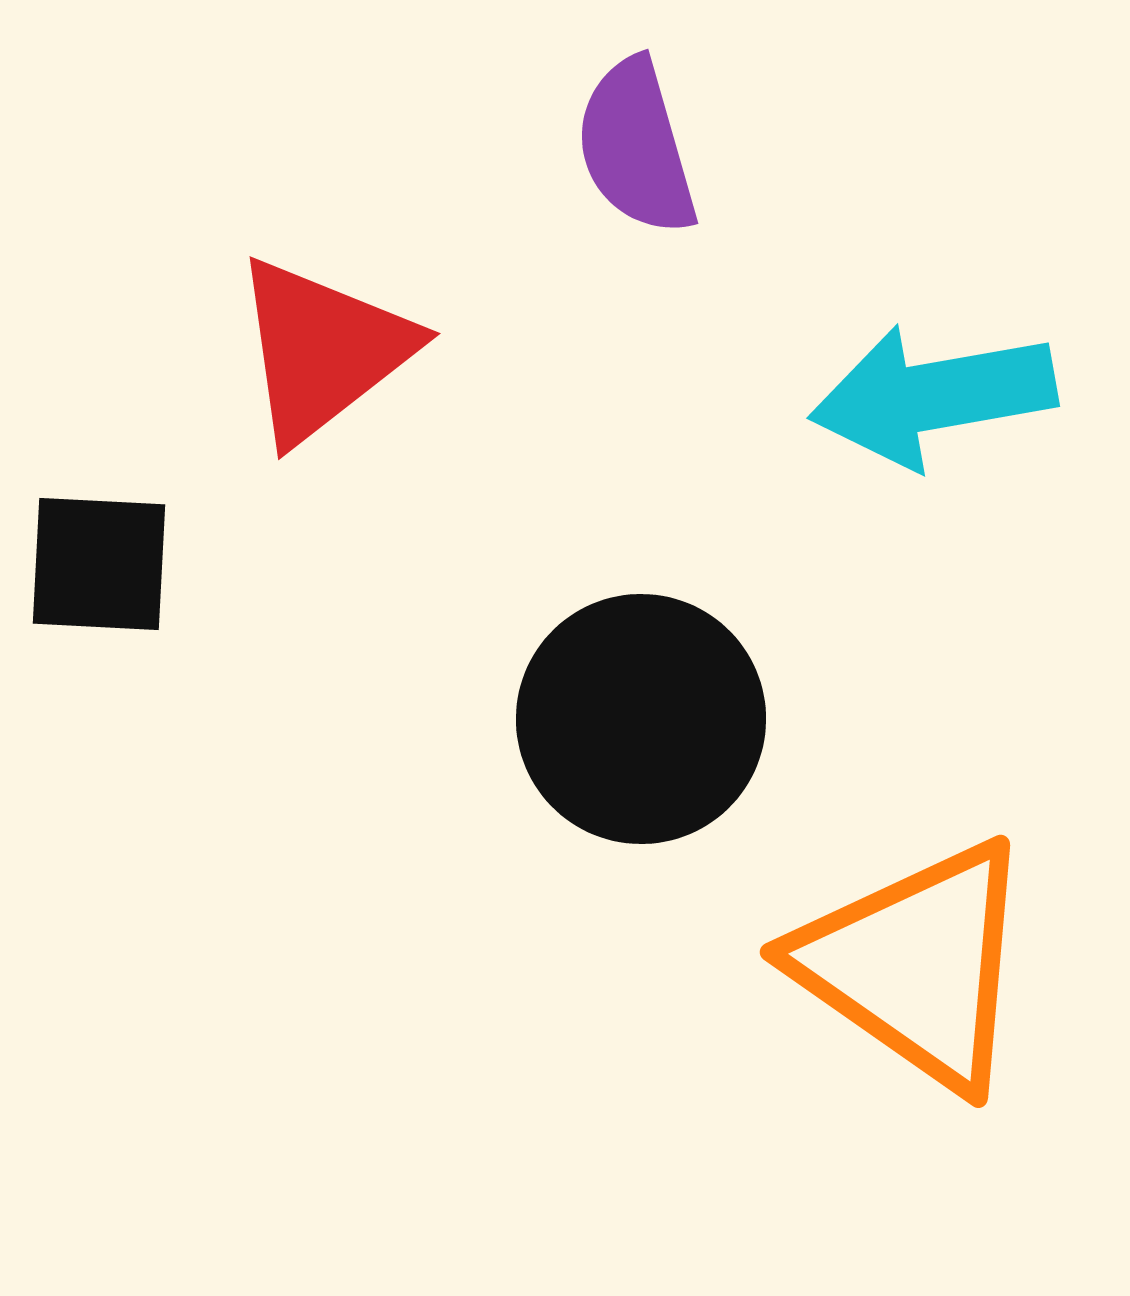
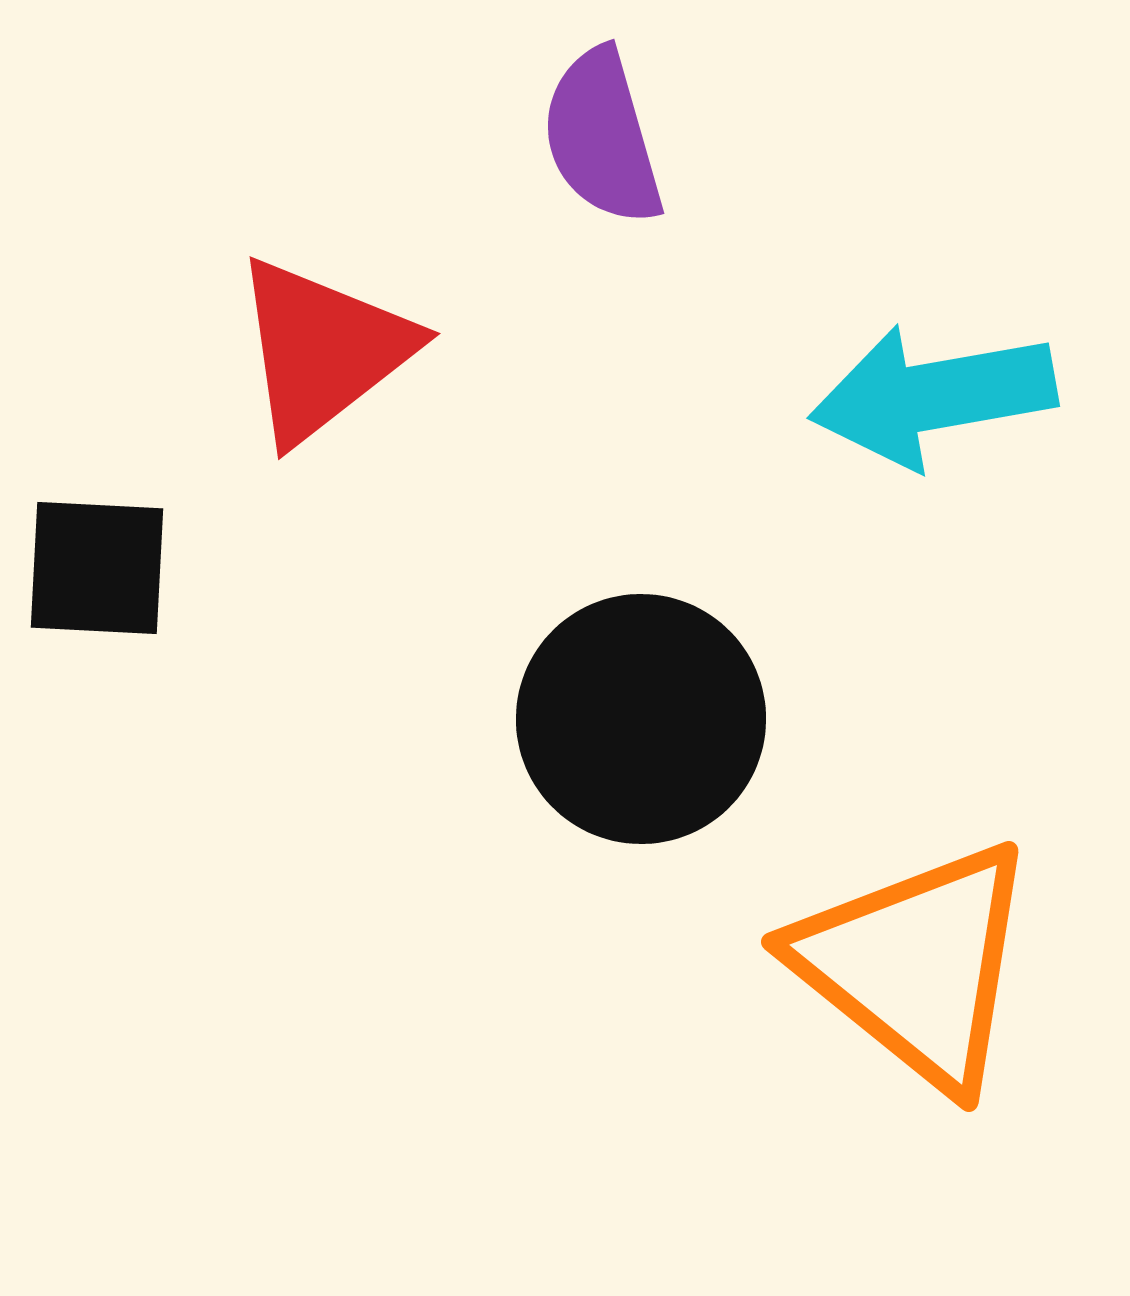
purple semicircle: moved 34 px left, 10 px up
black square: moved 2 px left, 4 px down
orange triangle: rotated 4 degrees clockwise
